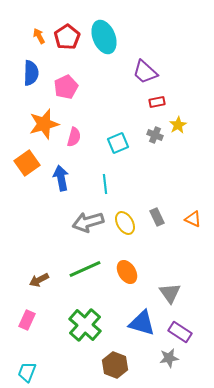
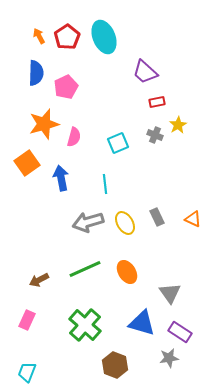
blue semicircle: moved 5 px right
